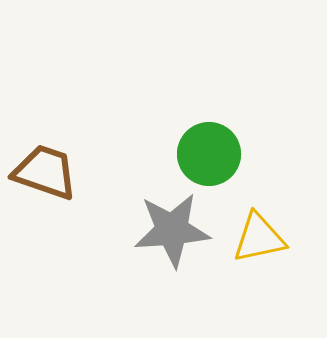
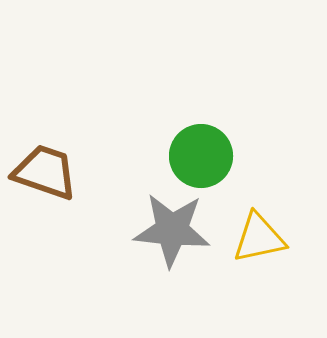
green circle: moved 8 px left, 2 px down
gray star: rotated 10 degrees clockwise
